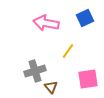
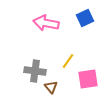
yellow line: moved 10 px down
gray cross: rotated 25 degrees clockwise
